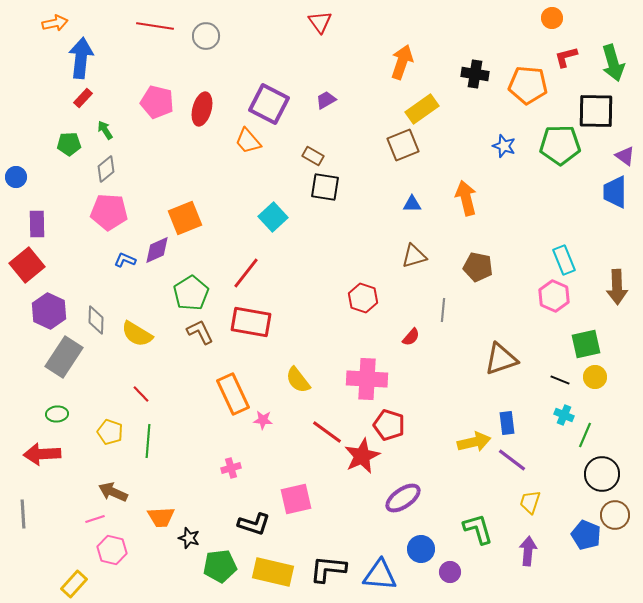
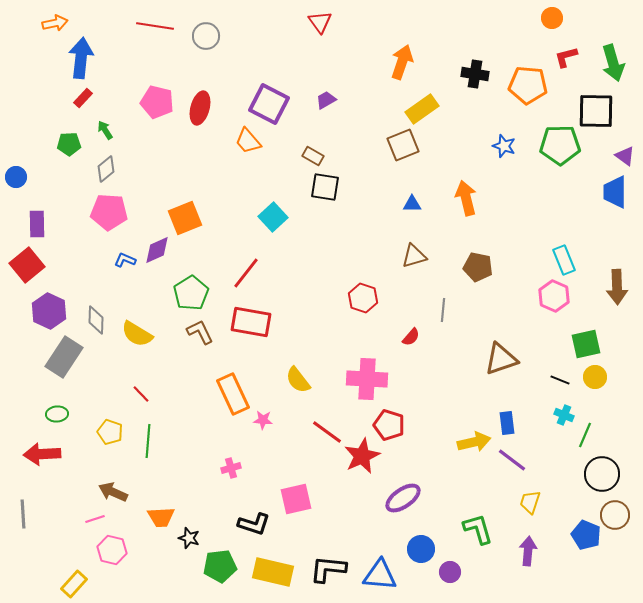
red ellipse at (202, 109): moved 2 px left, 1 px up
